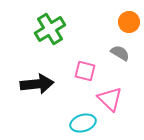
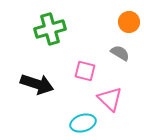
green cross: rotated 16 degrees clockwise
black arrow: rotated 24 degrees clockwise
